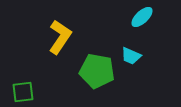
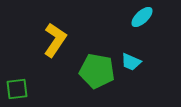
yellow L-shape: moved 5 px left, 3 px down
cyan trapezoid: moved 6 px down
green square: moved 6 px left, 3 px up
